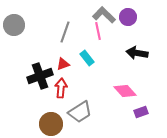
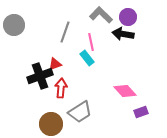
gray L-shape: moved 3 px left
pink line: moved 7 px left, 11 px down
black arrow: moved 14 px left, 19 px up
red triangle: moved 8 px left
